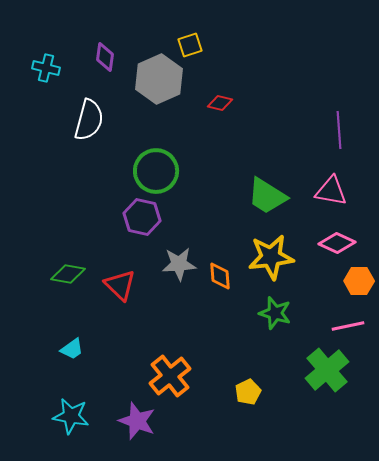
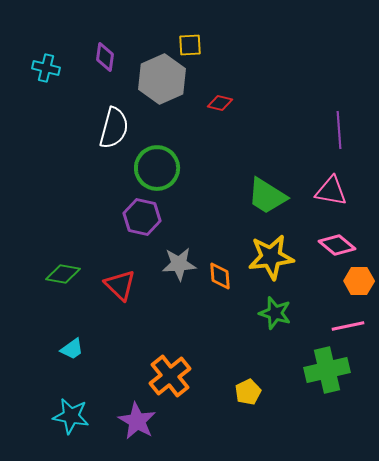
yellow square: rotated 15 degrees clockwise
gray hexagon: moved 3 px right
white semicircle: moved 25 px right, 8 px down
green circle: moved 1 px right, 3 px up
pink diamond: moved 2 px down; rotated 15 degrees clockwise
green diamond: moved 5 px left
green cross: rotated 27 degrees clockwise
purple star: rotated 9 degrees clockwise
